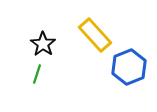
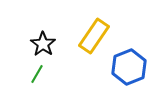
yellow rectangle: moved 1 px left, 1 px down; rotated 76 degrees clockwise
green line: rotated 12 degrees clockwise
